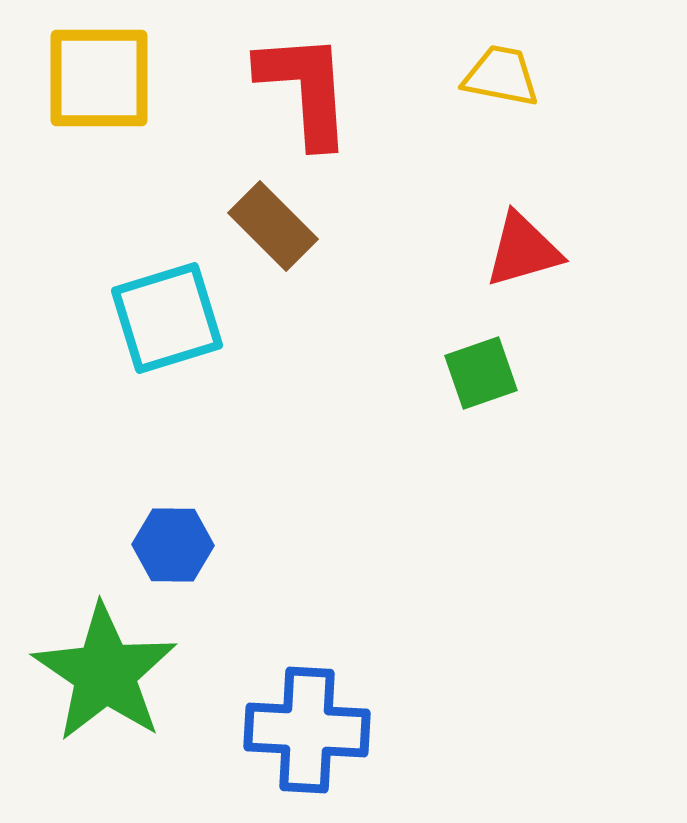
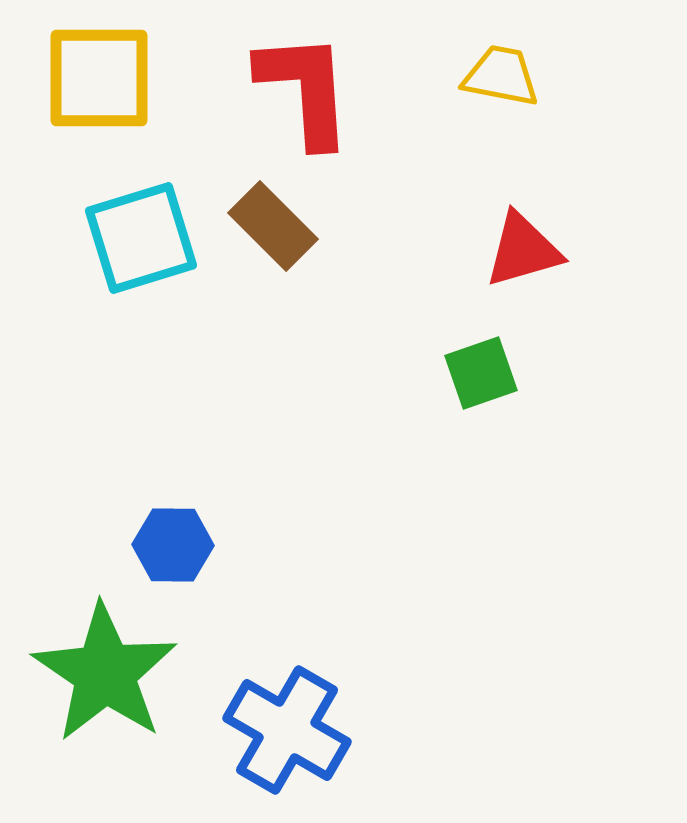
cyan square: moved 26 px left, 80 px up
blue cross: moved 20 px left; rotated 27 degrees clockwise
